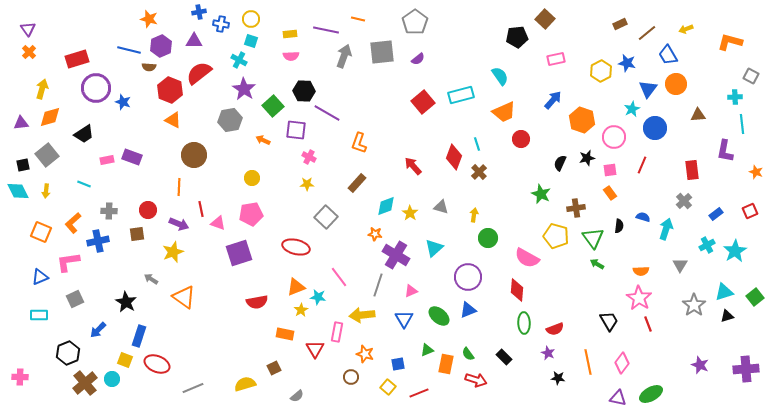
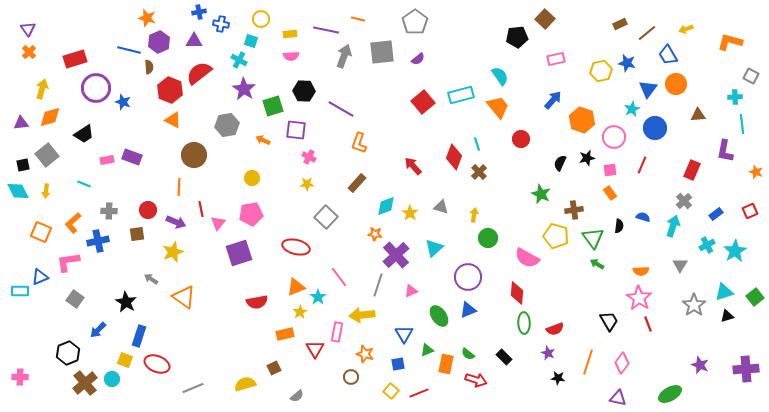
orange star at (149, 19): moved 2 px left, 1 px up
yellow circle at (251, 19): moved 10 px right
purple hexagon at (161, 46): moved 2 px left, 4 px up
red rectangle at (77, 59): moved 2 px left
brown semicircle at (149, 67): rotated 96 degrees counterclockwise
yellow hexagon at (601, 71): rotated 15 degrees clockwise
green square at (273, 106): rotated 25 degrees clockwise
orange trapezoid at (504, 112): moved 6 px left, 5 px up; rotated 105 degrees counterclockwise
purple line at (327, 113): moved 14 px right, 4 px up
gray hexagon at (230, 120): moved 3 px left, 5 px down
red rectangle at (692, 170): rotated 30 degrees clockwise
brown cross at (576, 208): moved 2 px left, 2 px down
pink triangle at (218, 223): rotated 49 degrees clockwise
purple arrow at (179, 224): moved 3 px left, 2 px up
cyan arrow at (666, 229): moved 7 px right, 3 px up
purple cross at (396, 255): rotated 16 degrees clockwise
red diamond at (517, 290): moved 3 px down
cyan star at (318, 297): rotated 28 degrees clockwise
gray square at (75, 299): rotated 30 degrees counterclockwise
yellow star at (301, 310): moved 1 px left, 2 px down
cyan rectangle at (39, 315): moved 19 px left, 24 px up
green ellipse at (439, 316): rotated 15 degrees clockwise
blue triangle at (404, 319): moved 15 px down
orange rectangle at (285, 334): rotated 24 degrees counterclockwise
green semicircle at (468, 354): rotated 16 degrees counterclockwise
orange line at (588, 362): rotated 30 degrees clockwise
yellow square at (388, 387): moved 3 px right, 4 px down
green ellipse at (651, 394): moved 19 px right
